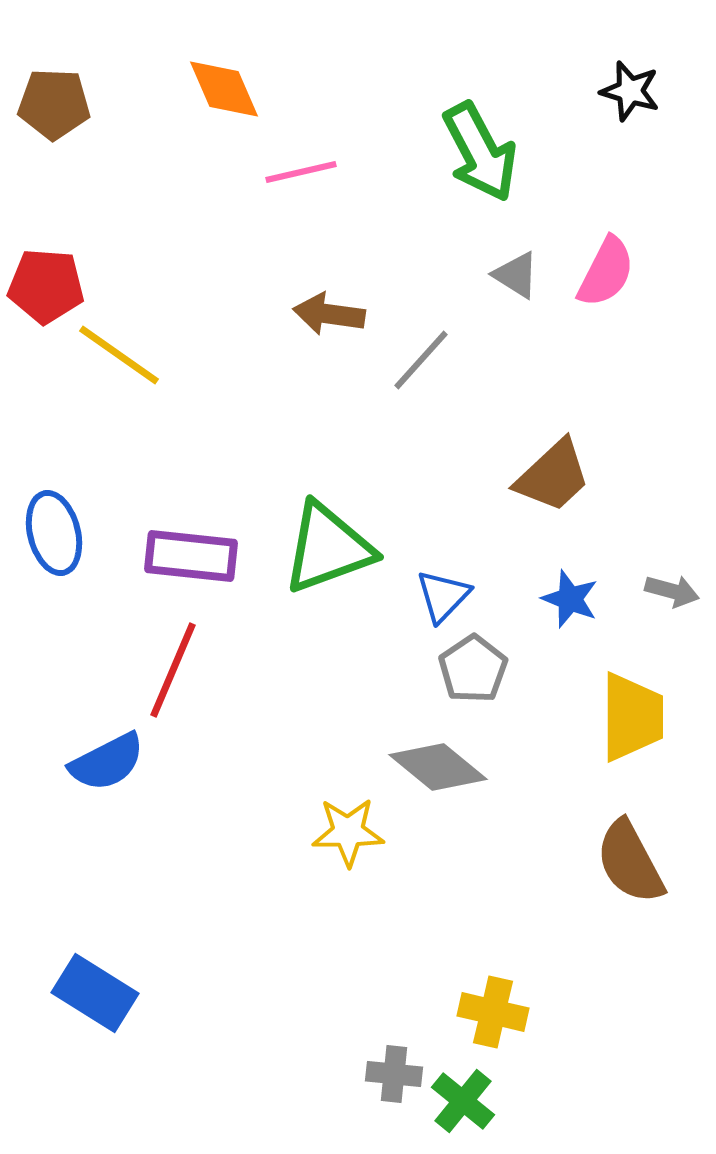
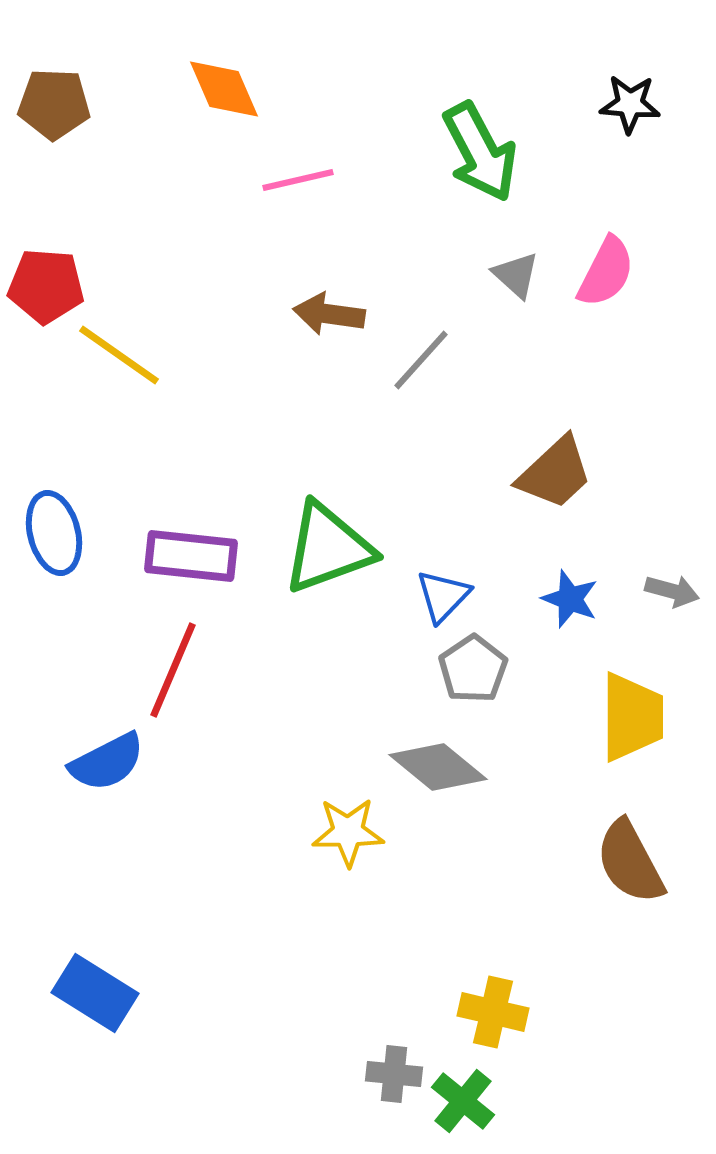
black star: moved 13 px down; rotated 12 degrees counterclockwise
pink line: moved 3 px left, 8 px down
gray triangle: rotated 10 degrees clockwise
brown trapezoid: moved 2 px right, 3 px up
